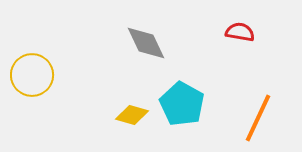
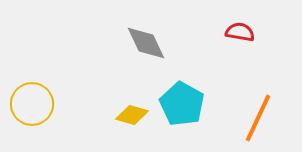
yellow circle: moved 29 px down
